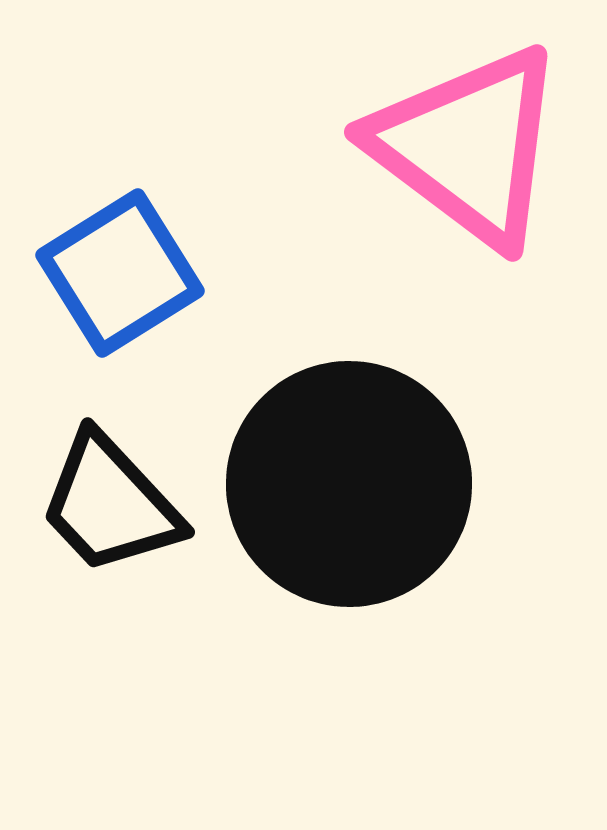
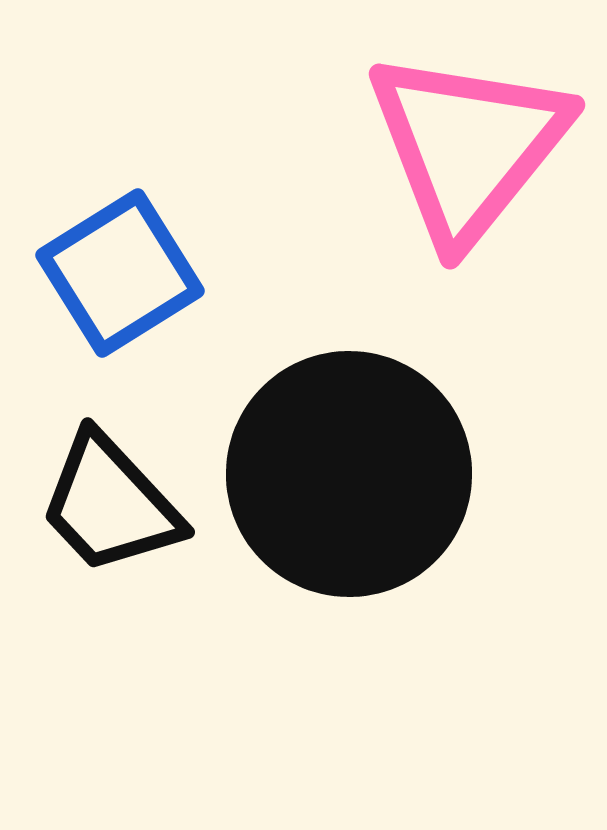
pink triangle: rotated 32 degrees clockwise
black circle: moved 10 px up
